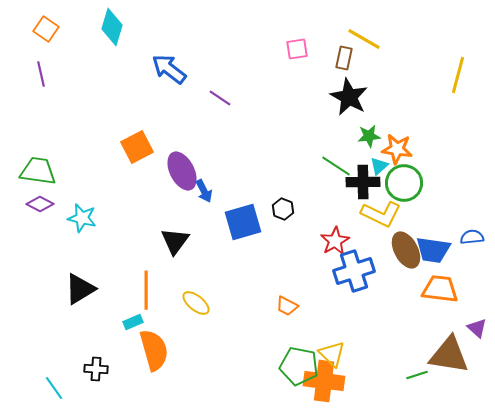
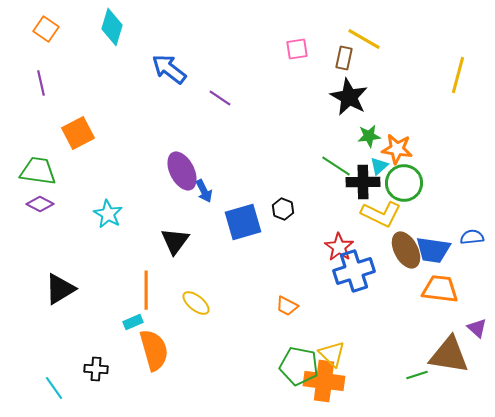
purple line at (41, 74): moved 9 px down
orange square at (137, 147): moved 59 px left, 14 px up
cyan star at (82, 218): moved 26 px right, 4 px up; rotated 16 degrees clockwise
red star at (335, 241): moved 4 px right, 6 px down; rotated 8 degrees counterclockwise
black triangle at (80, 289): moved 20 px left
